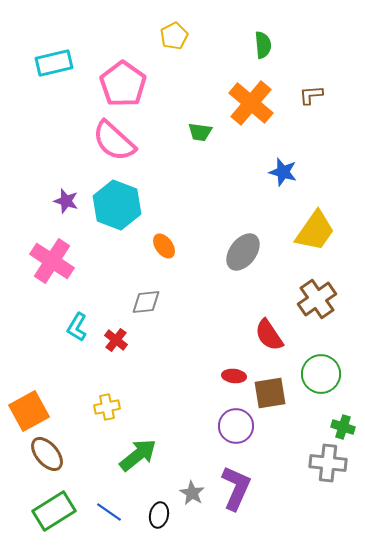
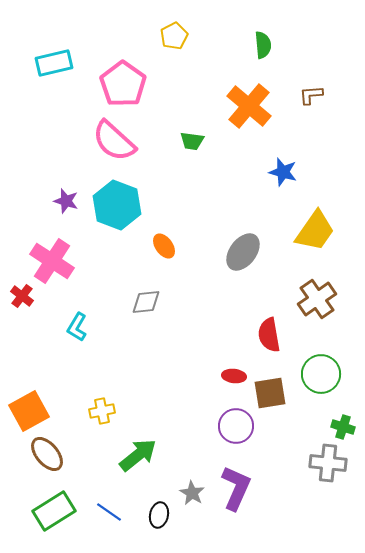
orange cross: moved 2 px left, 3 px down
green trapezoid: moved 8 px left, 9 px down
red semicircle: rotated 24 degrees clockwise
red cross: moved 94 px left, 44 px up
yellow cross: moved 5 px left, 4 px down
